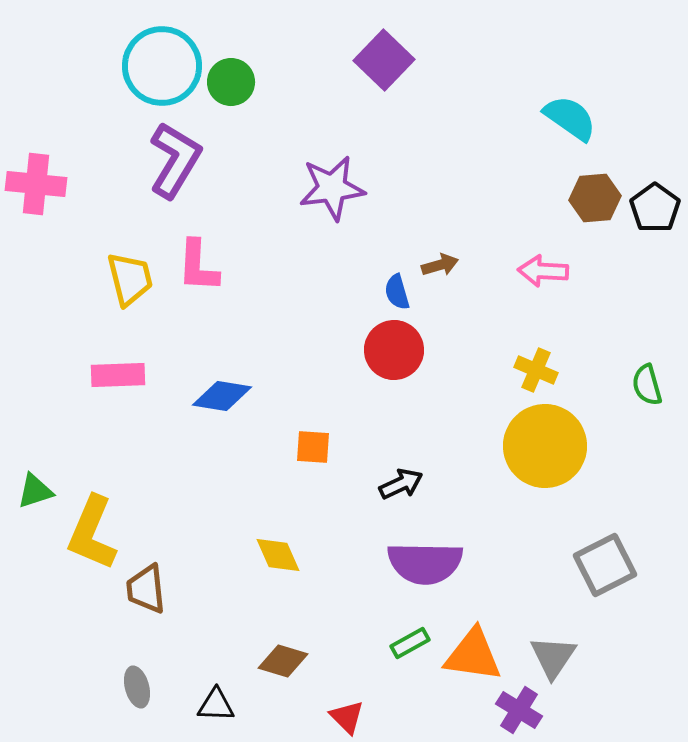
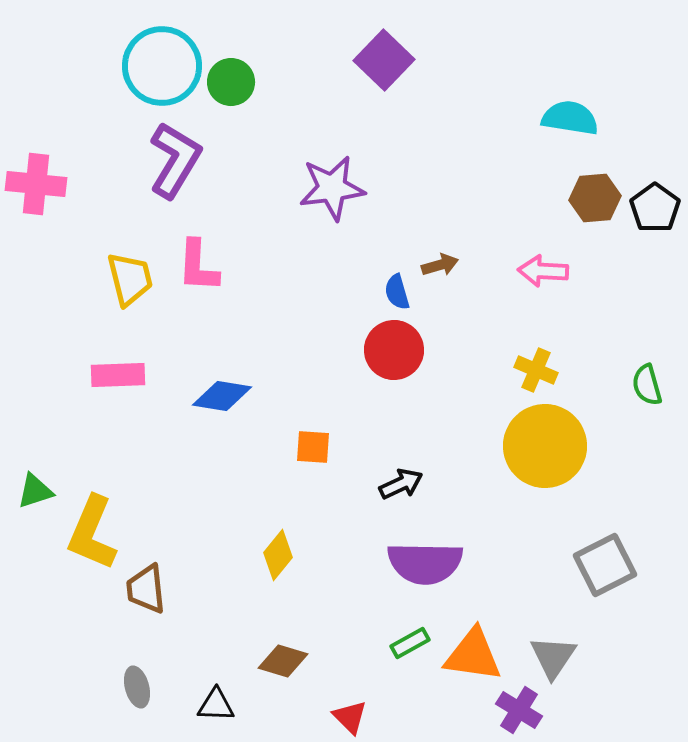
cyan semicircle: rotated 26 degrees counterclockwise
yellow diamond: rotated 63 degrees clockwise
red triangle: moved 3 px right
